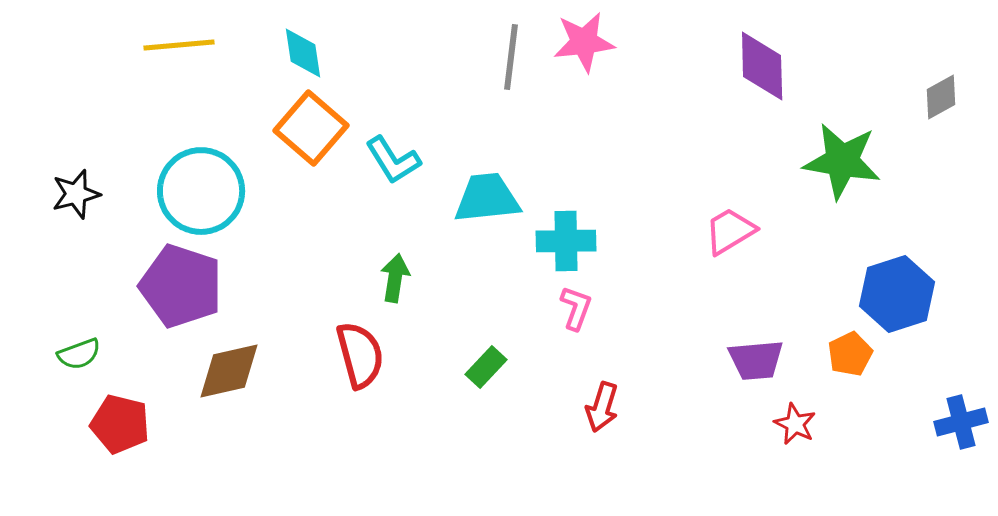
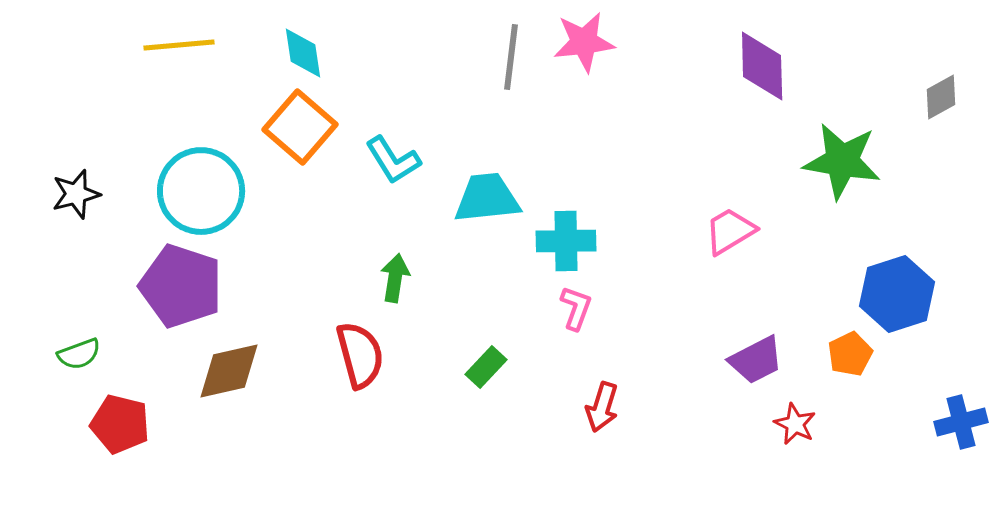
orange square: moved 11 px left, 1 px up
purple trapezoid: rotated 22 degrees counterclockwise
